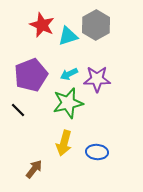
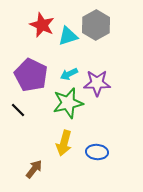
purple pentagon: rotated 24 degrees counterclockwise
purple star: moved 4 px down
